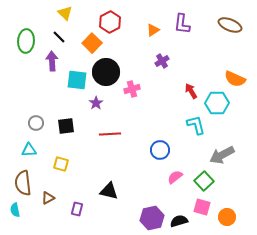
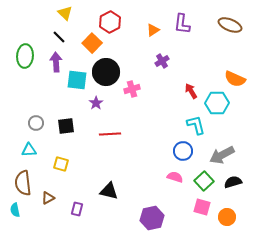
green ellipse: moved 1 px left, 15 px down
purple arrow: moved 4 px right, 1 px down
blue circle: moved 23 px right, 1 px down
pink semicircle: rotated 56 degrees clockwise
black semicircle: moved 54 px right, 39 px up
